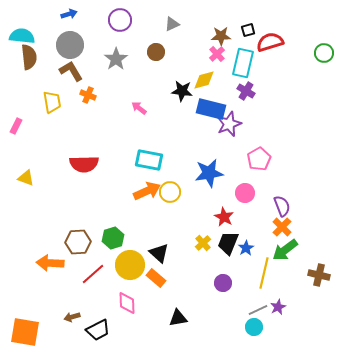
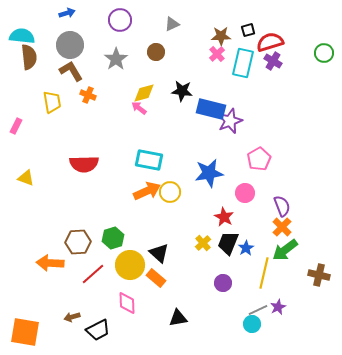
blue arrow at (69, 14): moved 2 px left, 1 px up
yellow diamond at (204, 80): moved 60 px left, 13 px down
purple cross at (246, 91): moved 27 px right, 30 px up
purple star at (229, 124): moved 1 px right, 3 px up
cyan circle at (254, 327): moved 2 px left, 3 px up
